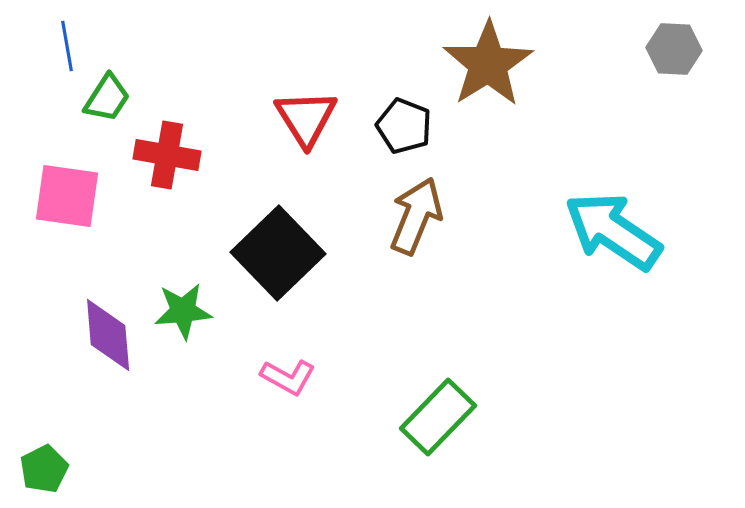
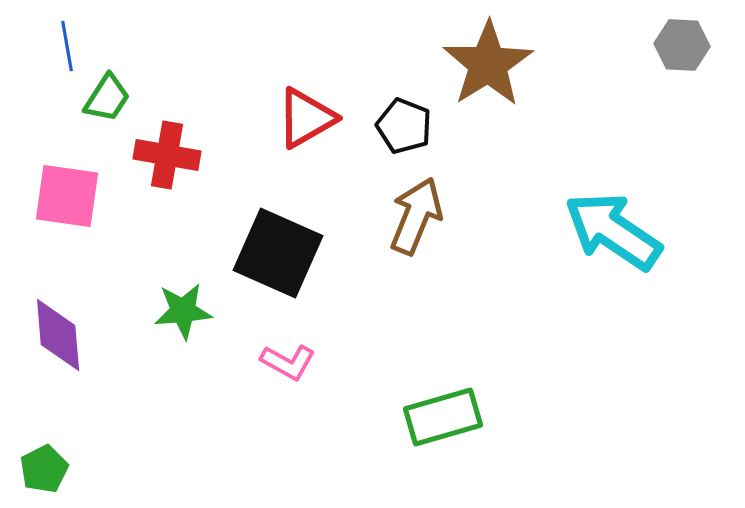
gray hexagon: moved 8 px right, 4 px up
red triangle: rotated 32 degrees clockwise
black square: rotated 22 degrees counterclockwise
purple diamond: moved 50 px left
pink L-shape: moved 15 px up
green rectangle: moved 5 px right; rotated 30 degrees clockwise
